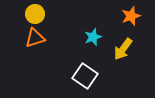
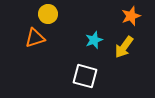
yellow circle: moved 13 px right
cyan star: moved 1 px right, 3 px down
yellow arrow: moved 1 px right, 2 px up
white square: rotated 20 degrees counterclockwise
